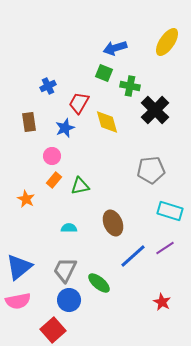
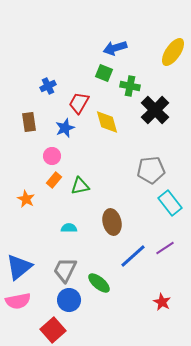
yellow ellipse: moved 6 px right, 10 px down
cyan rectangle: moved 8 px up; rotated 35 degrees clockwise
brown ellipse: moved 1 px left, 1 px up; rotated 10 degrees clockwise
